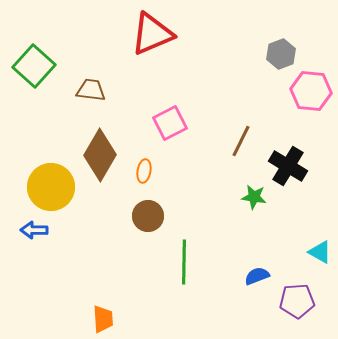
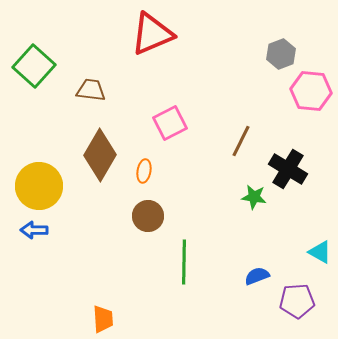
black cross: moved 3 px down
yellow circle: moved 12 px left, 1 px up
